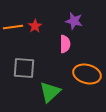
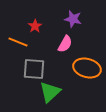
purple star: moved 1 px left, 2 px up
orange line: moved 5 px right, 15 px down; rotated 30 degrees clockwise
pink semicircle: rotated 30 degrees clockwise
gray square: moved 10 px right, 1 px down
orange ellipse: moved 6 px up
